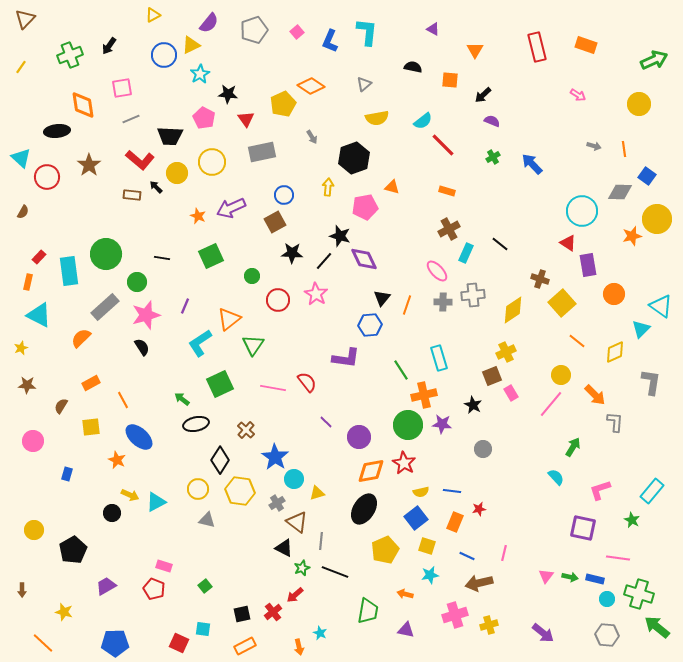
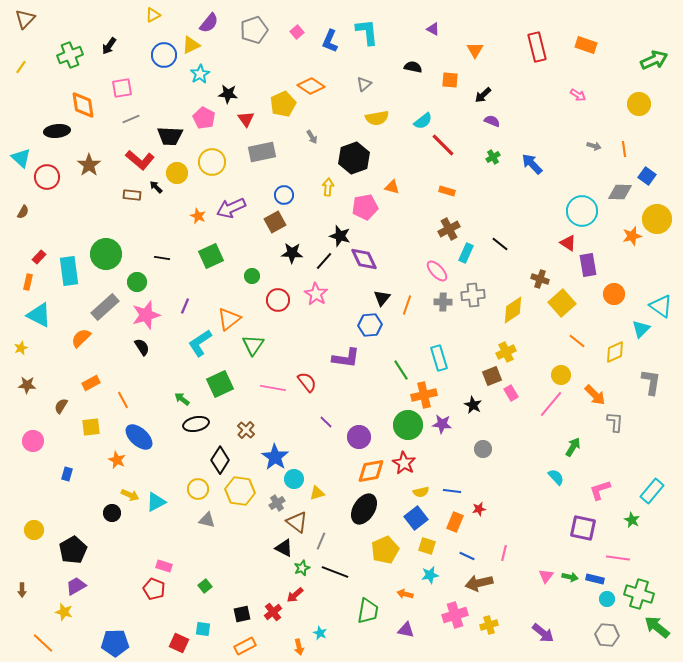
cyan L-shape at (367, 32): rotated 12 degrees counterclockwise
gray line at (321, 541): rotated 18 degrees clockwise
purple trapezoid at (106, 586): moved 30 px left
